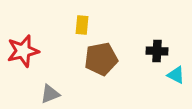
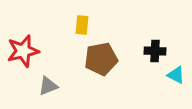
black cross: moved 2 px left
gray triangle: moved 2 px left, 8 px up
